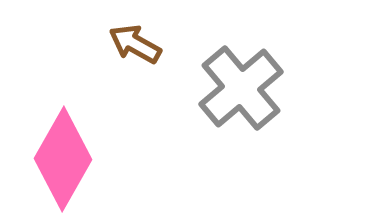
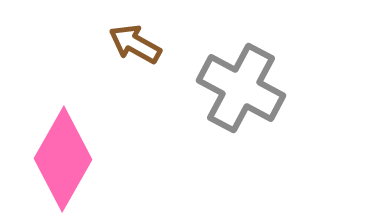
gray cross: rotated 22 degrees counterclockwise
